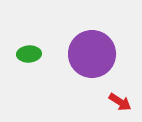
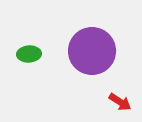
purple circle: moved 3 px up
